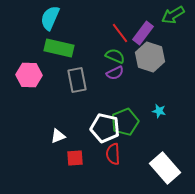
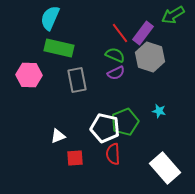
green semicircle: moved 1 px up
purple semicircle: moved 1 px right
